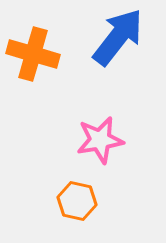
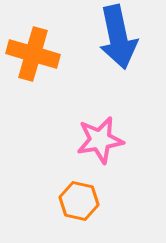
blue arrow: rotated 130 degrees clockwise
orange hexagon: moved 2 px right
